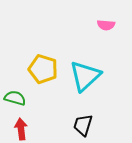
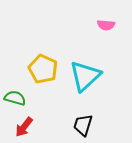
yellow pentagon: rotated 8 degrees clockwise
red arrow: moved 3 px right, 2 px up; rotated 135 degrees counterclockwise
